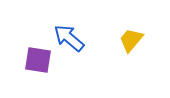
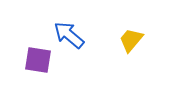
blue arrow: moved 3 px up
